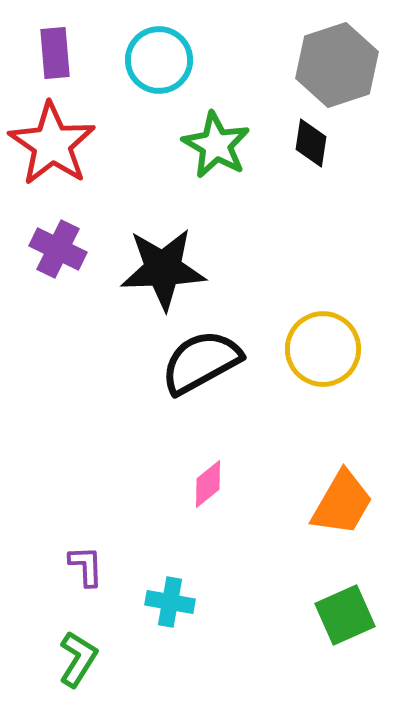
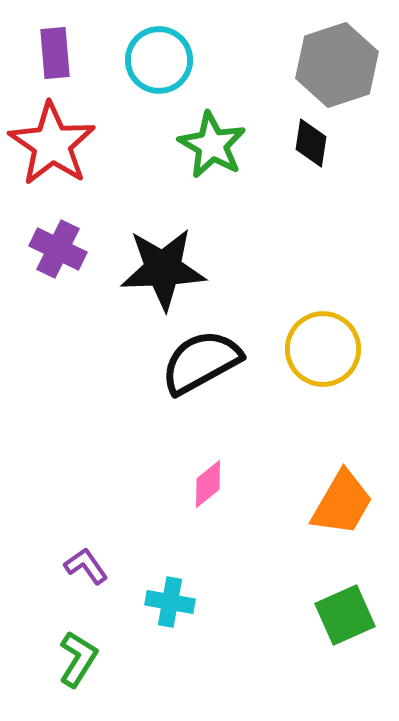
green star: moved 4 px left
purple L-shape: rotated 33 degrees counterclockwise
